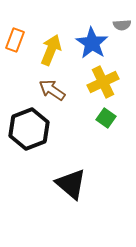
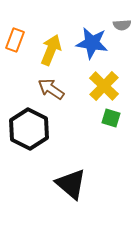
blue star: rotated 24 degrees counterclockwise
yellow cross: moved 1 px right, 4 px down; rotated 20 degrees counterclockwise
brown arrow: moved 1 px left, 1 px up
green square: moved 5 px right; rotated 18 degrees counterclockwise
black hexagon: rotated 12 degrees counterclockwise
